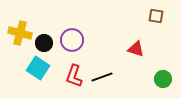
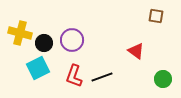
red triangle: moved 2 px down; rotated 18 degrees clockwise
cyan square: rotated 30 degrees clockwise
